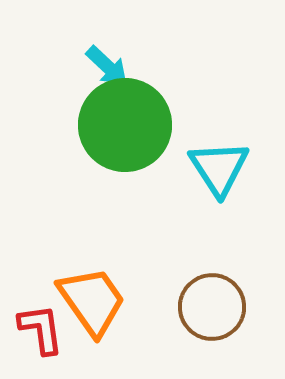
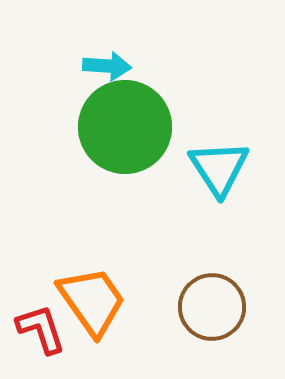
cyan arrow: rotated 39 degrees counterclockwise
green circle: moved 2 px down
red L-shape: rotated 10 degrees counterclockwise
